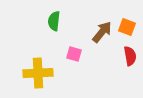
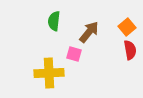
orange square: rotated 30 degrees clockwise
brown arrow: moved 13 px left
red semicircle: moved 6 px up
yellow cross: moved 11 px right
